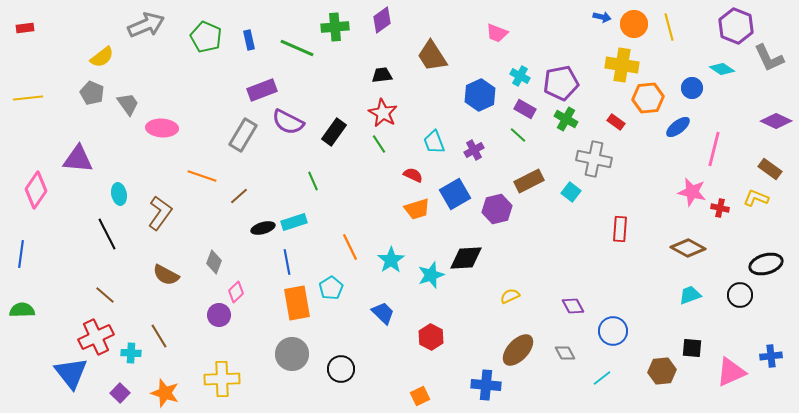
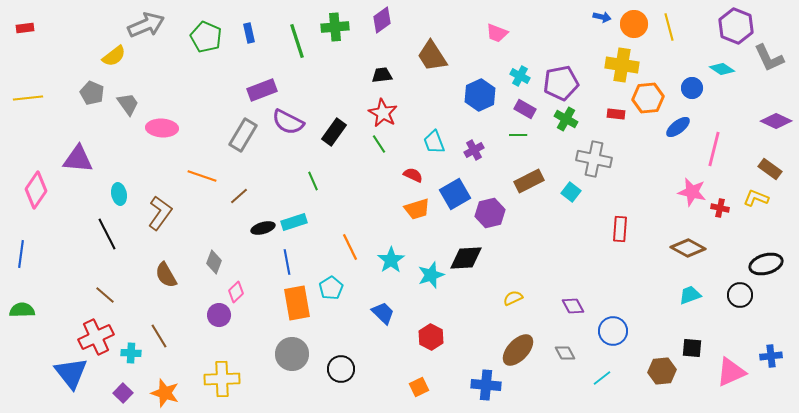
blue rectangle at (249, 40): moved 7 px up
green line at (297, 48): moved 7 px up; rotated 48 degrees clockwise
yellow semicircle at (102, 57): moved 12 px right, 1 px up
red rectangle at (616, 122): moved 8 px up; rotated 30 degrees counterclockwise
green line at (518, 135): rotated 42 degrees counterclockwise
purple hexagon at (497, 209): moved 7 px left, 4 px down
brown semicircle at (166, 275): rotated 32 degrees clockwise
yellow semicircle at (510, 296): moved 3 px right, 2 px down
purple square at (120, 393): moved 3 px right
orange square at (420, 396): moved 1 px left, 9 px up
